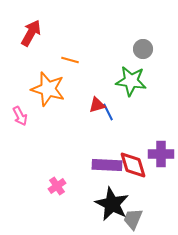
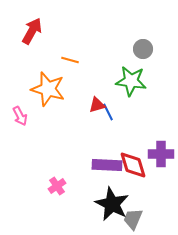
red arrow: moved 1 px right, 2 px up
